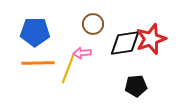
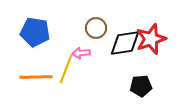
brown circle: moved 3 px right, 4 px down
blue pentagon: rotated 8 degrees clockwise
pink arrow: moved 1 px left
orange line: moved 2 px left, 14 px down
yellow line: moved 2 px left
black pentagon: moved 5 px right
